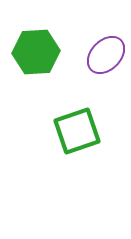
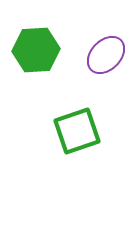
green hexagon: moved 2 px up
